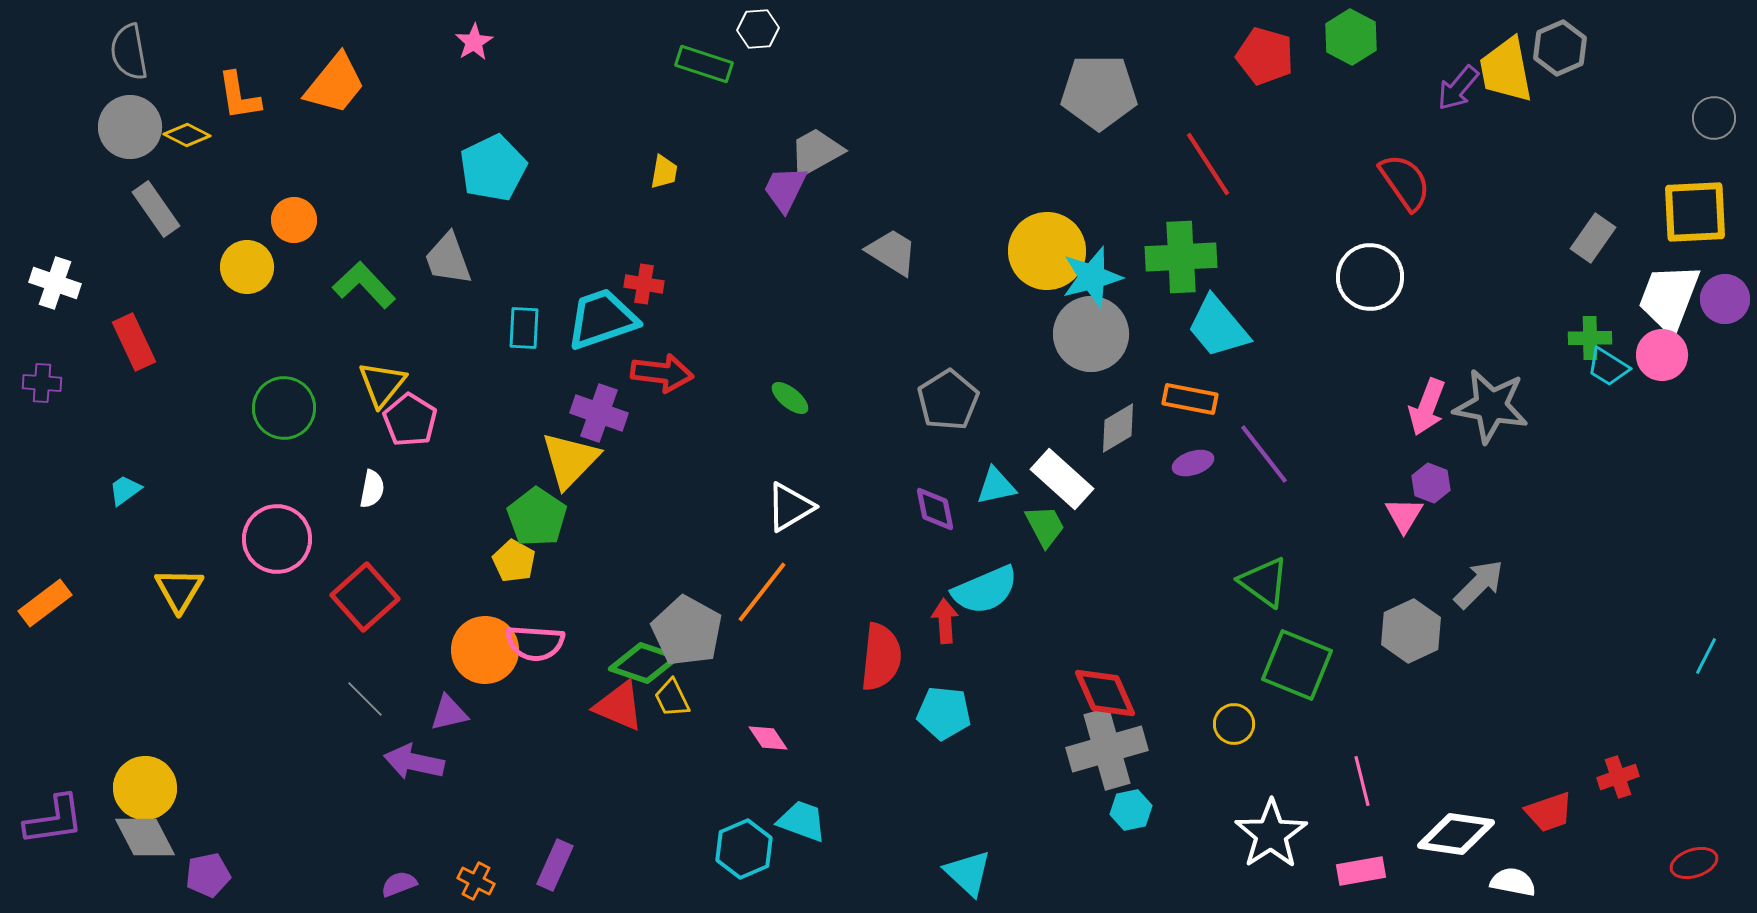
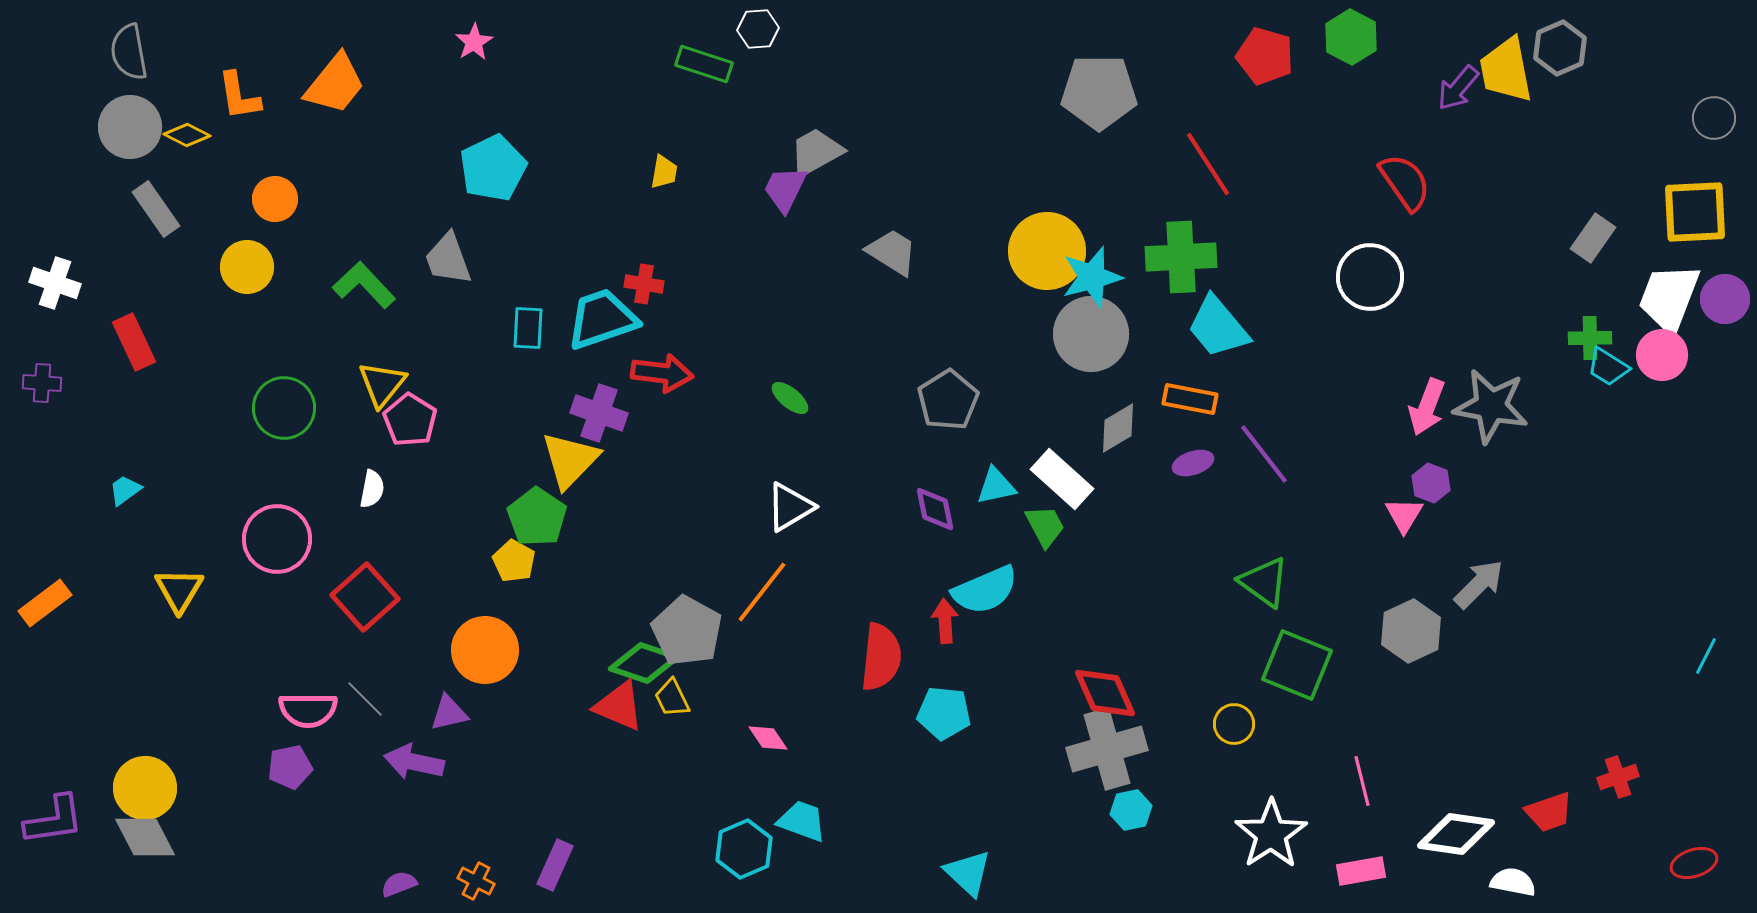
orange circle at (294, 220): moved 19 px left, 21 px up
cyan rectangle at (524, 328): moved 4 px right
pink semicircle at (535, 643): moved 227 px left, 67 px down; rotated 4 degrees counterclockwise
purple pentagon at (208, 875): moved 82 px right, 108 px up
